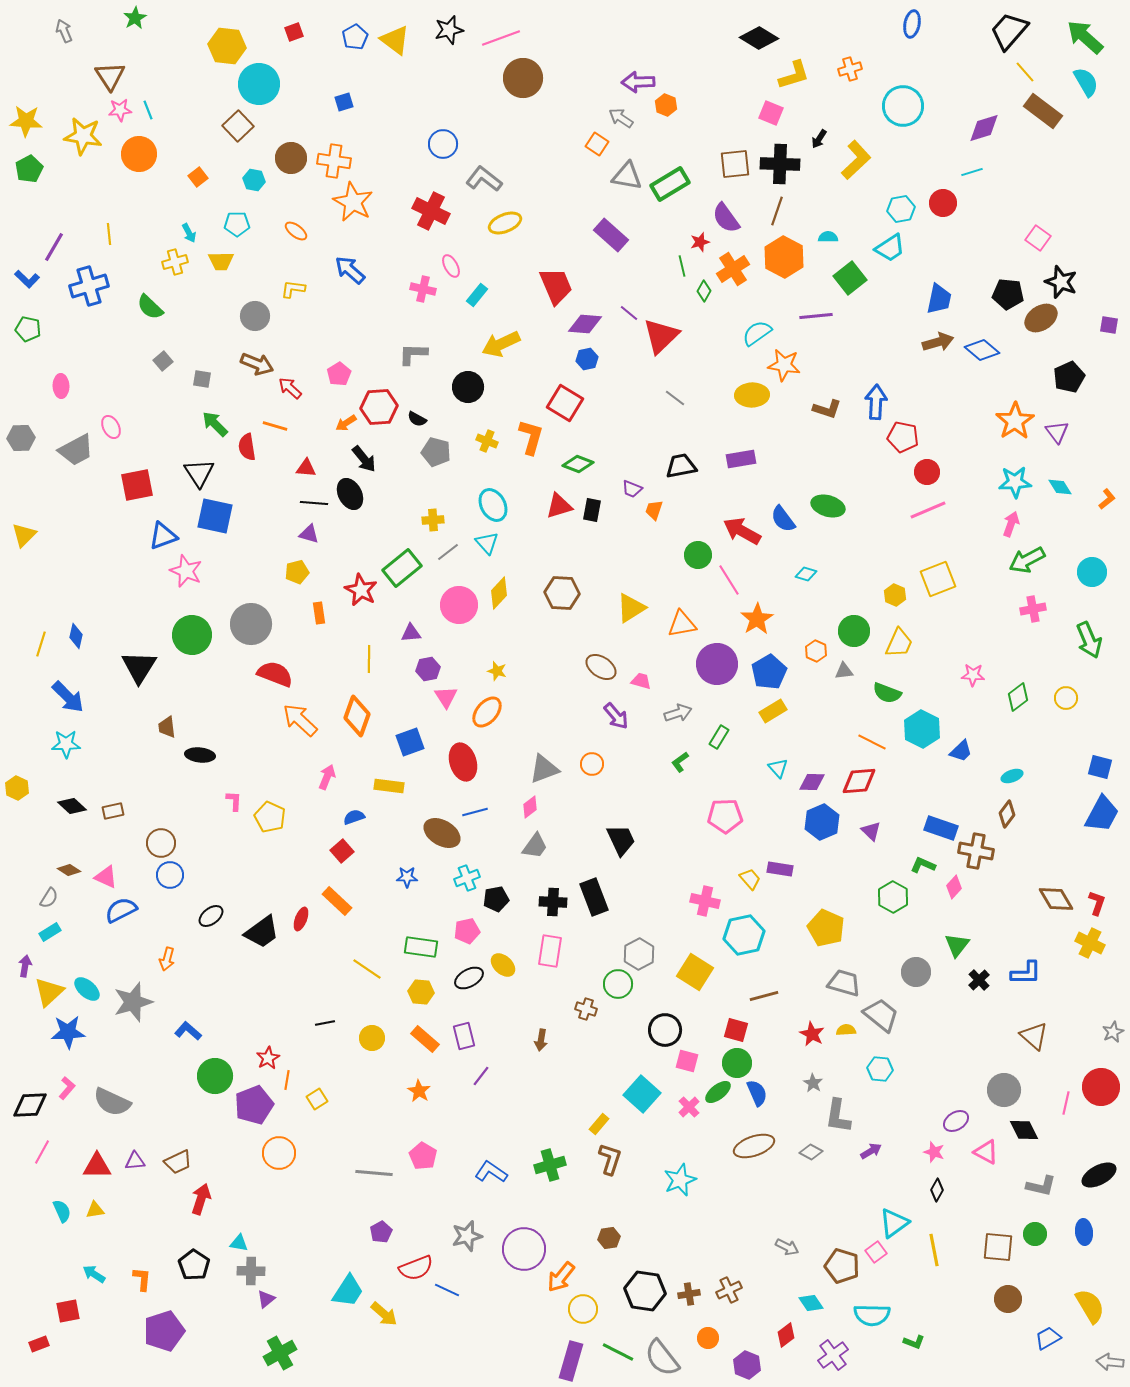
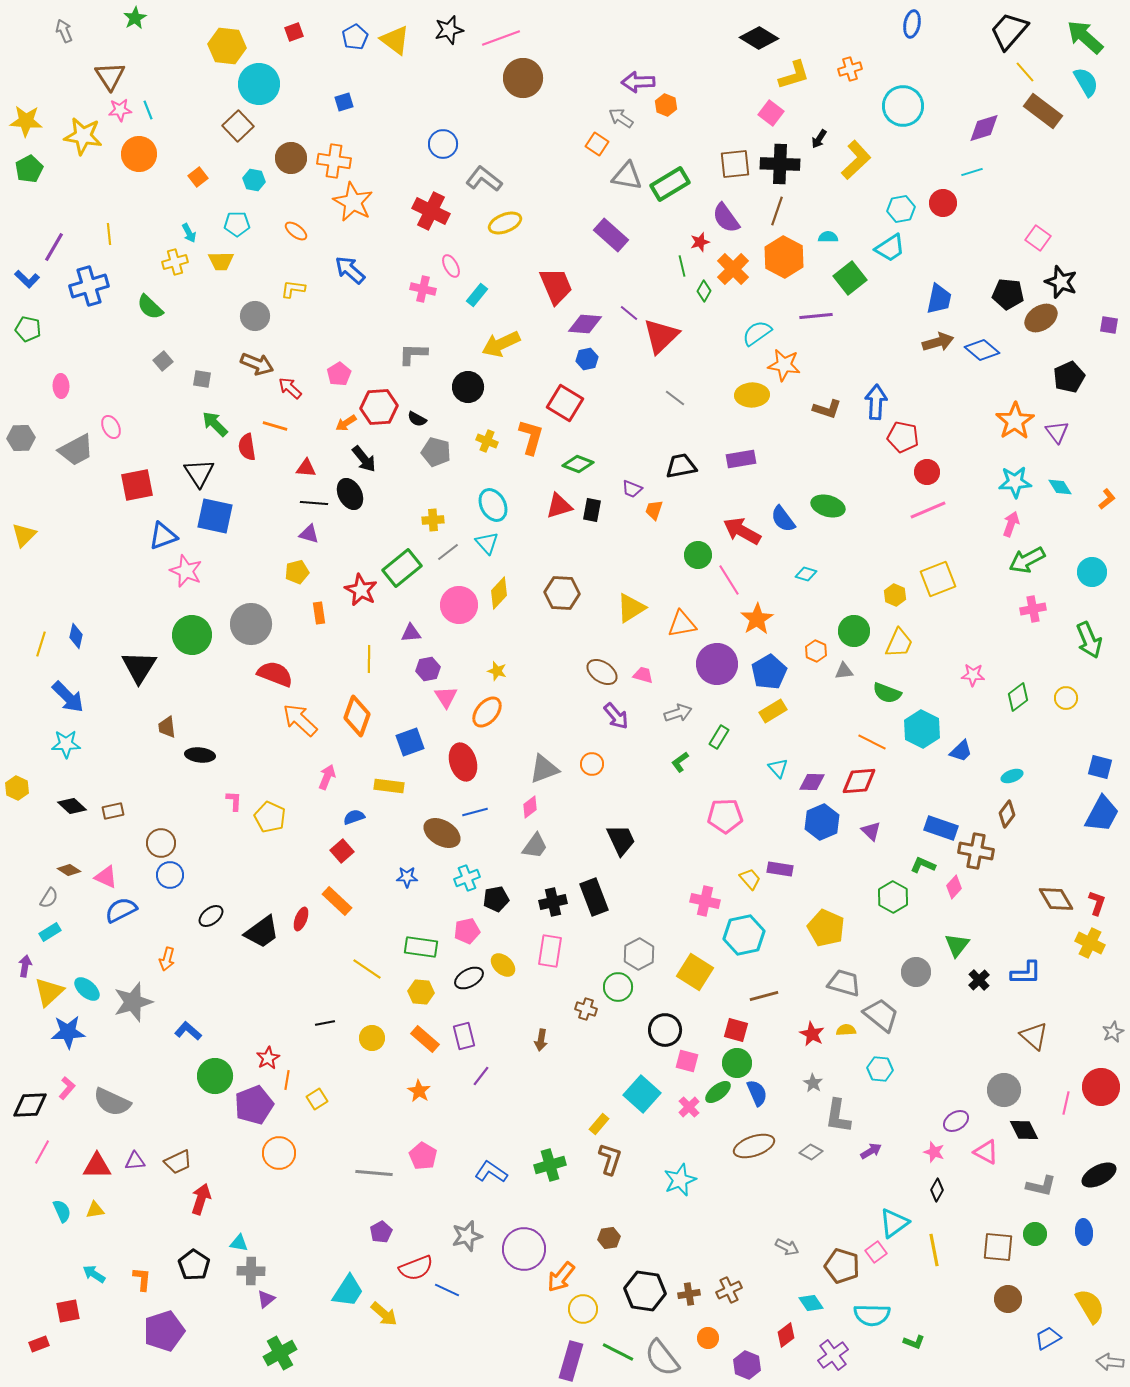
pink square at (771, 113): rotated 15 degrees clockwise
orange cross at (733, 269): rotated 12 degrees counterclockwise
brown ellipse at (601, 667): moved 1 px right, 5 px down
pink trapezoid at (641, 681): moved 2 px right, 6 px up
black cross at (553, 902): rotated 16 degrees counterclockwise
green circle at (618, 984): moved 3 px down
